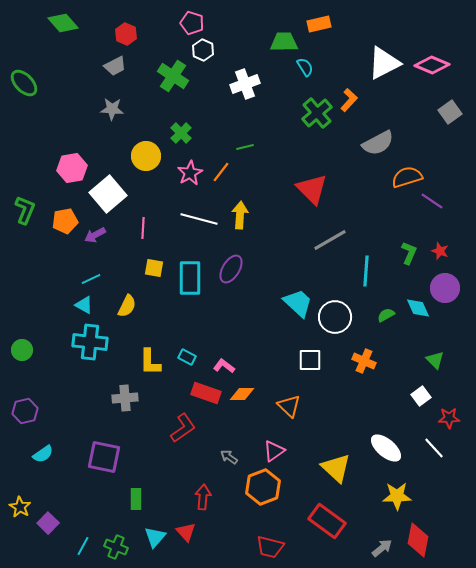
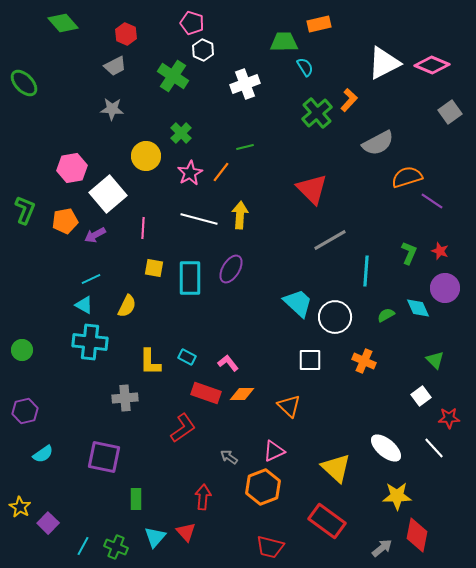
pink L-shape at (224, 366): moved 4 px right, 3 px up; rotated 15 degrees clockwise
pink triangle at (274, 451): rotated 10 degrees clockwise
red diamond at (418, 540): moved 1 px left, 5 px up
